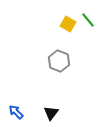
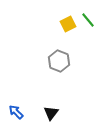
yellow square: rotated 35 degrees clockwise
